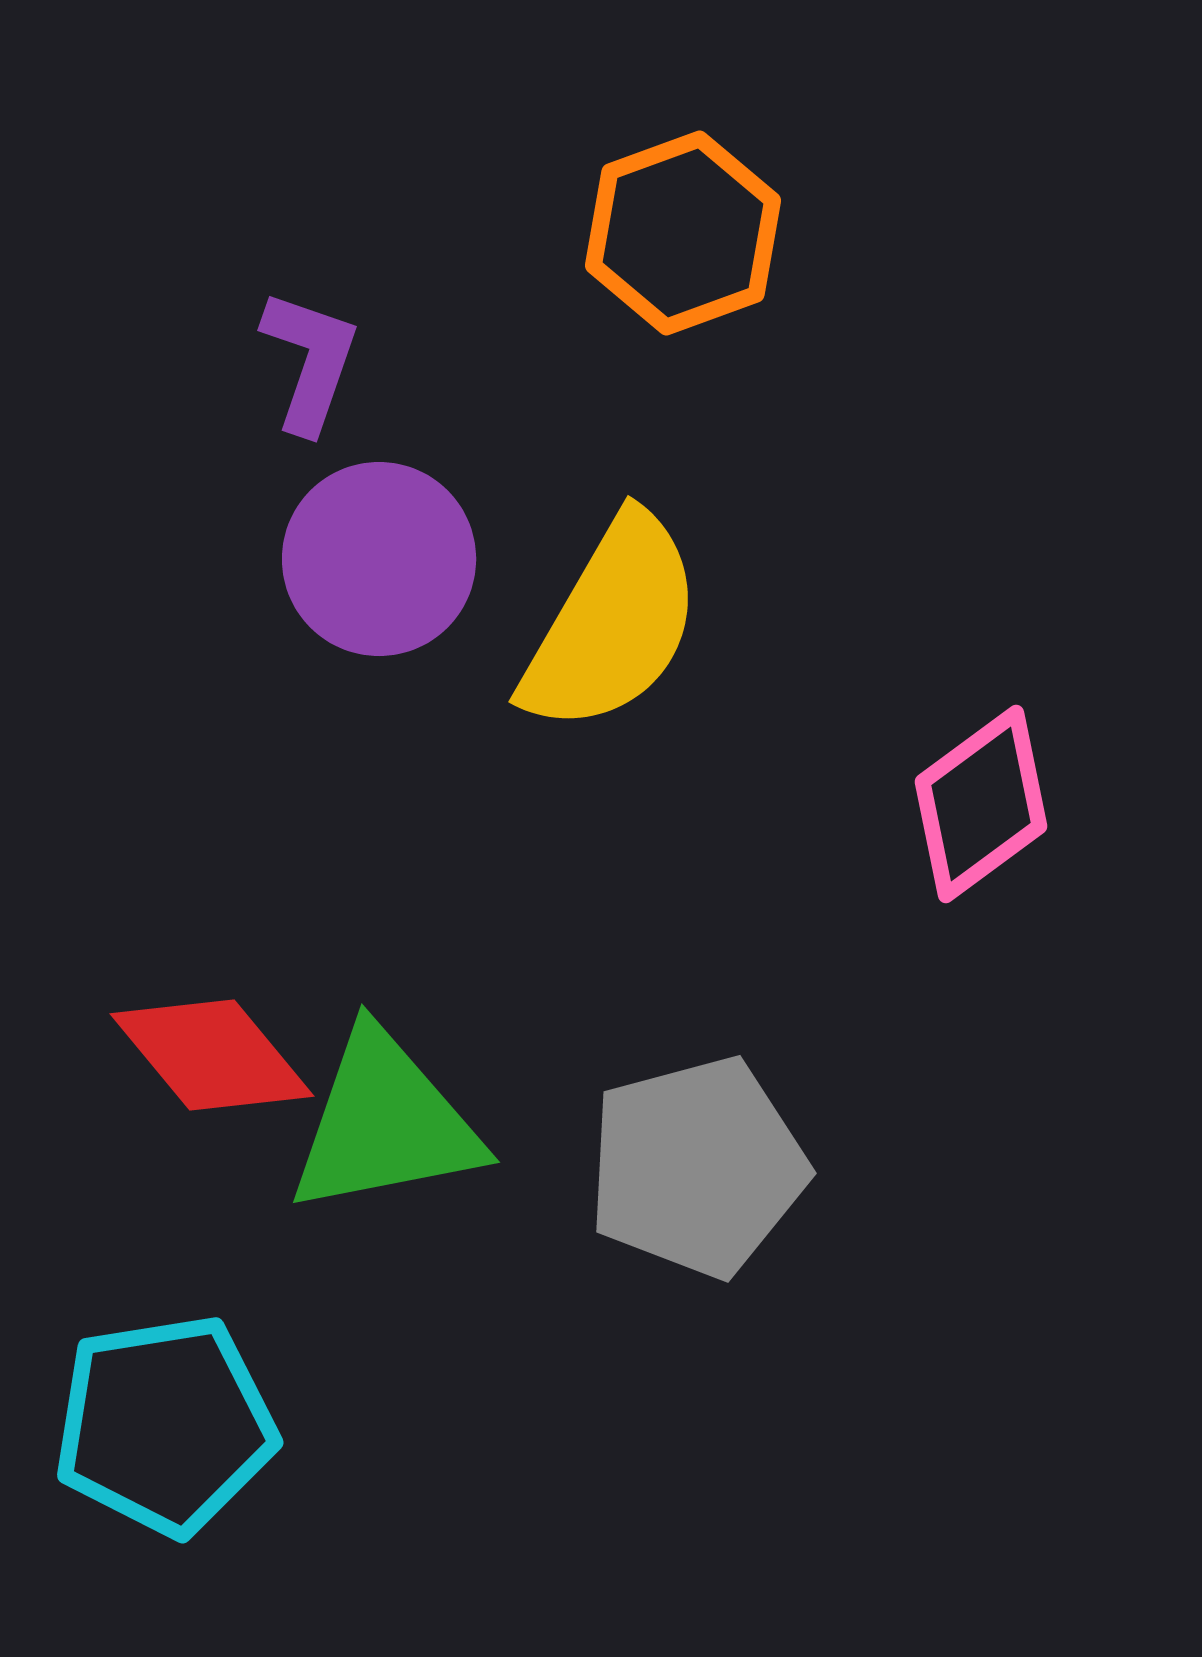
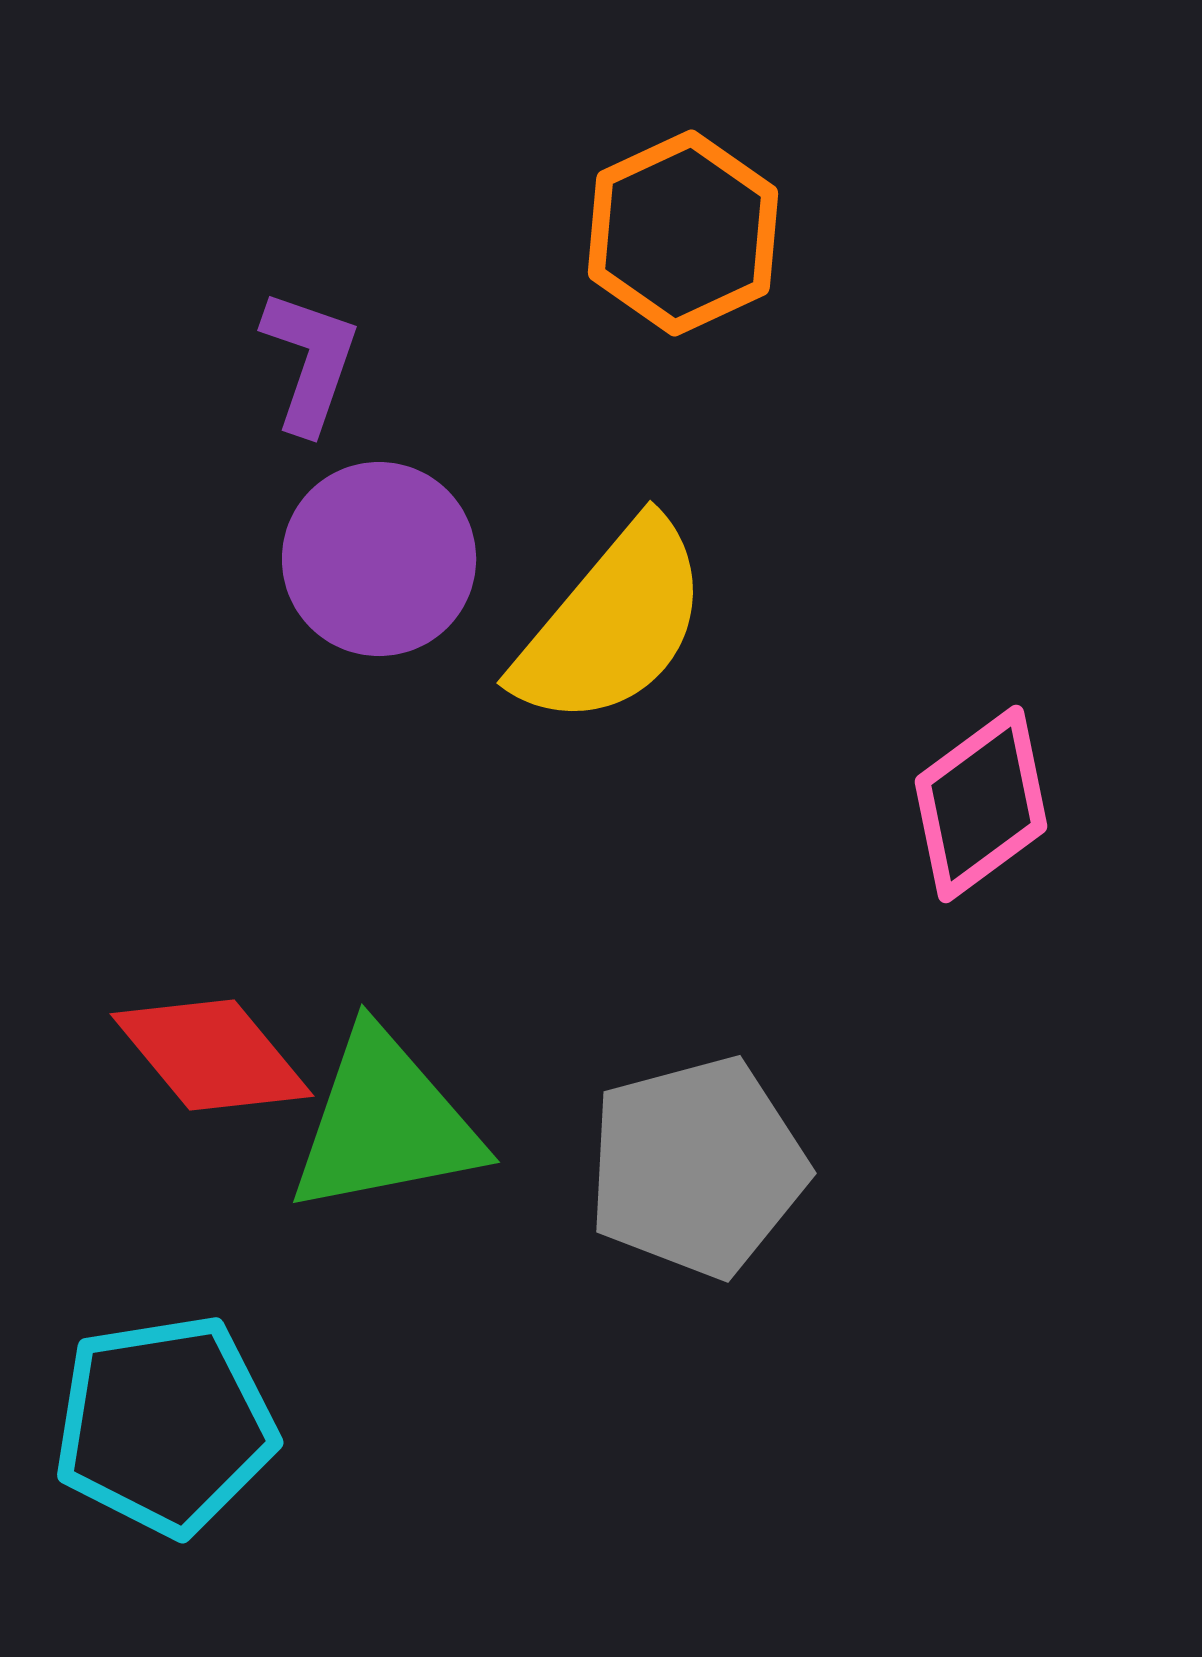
orange hexagon: rotated 5 degrees counterclockwise
yellow semicircle: rotated 10 degrees clockwise
